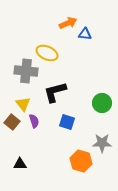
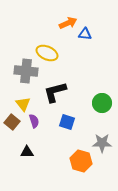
black triangle: moved 7 px right, 12 px up
